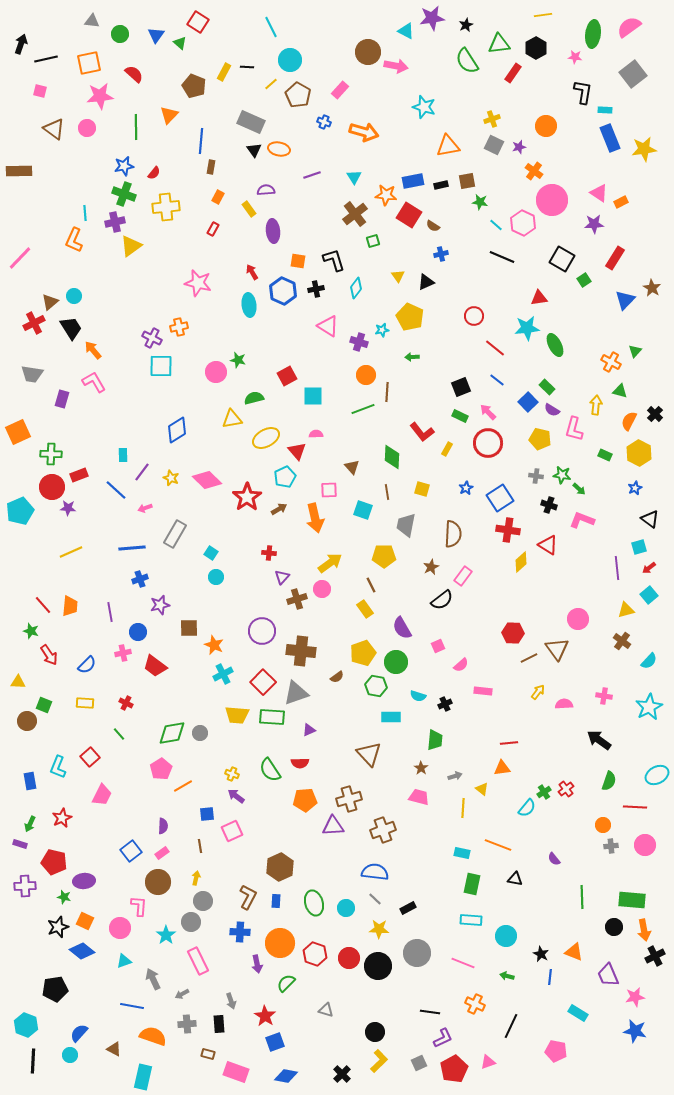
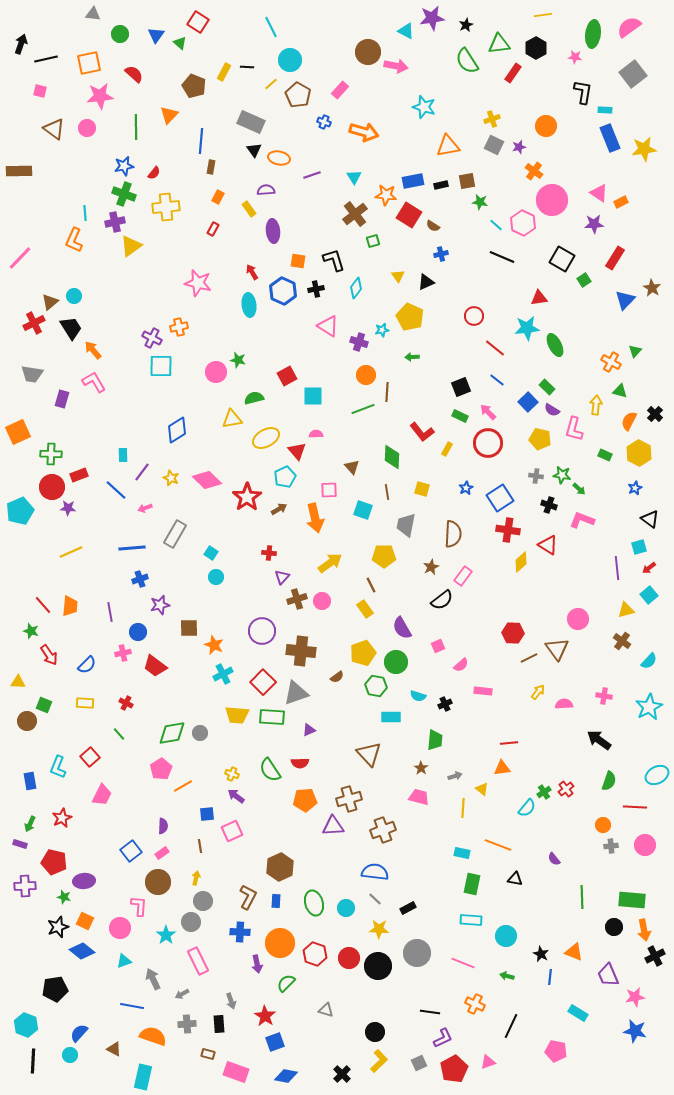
gray triangle at (92, 21): moved 1 px right, 7 px up
orange ellipse at (279, 149): moved 9 px down
pink circle at (322, 589): moved 12 px down
